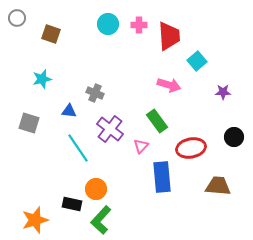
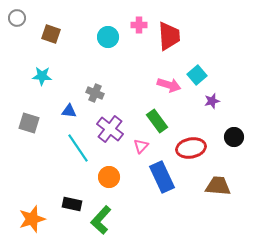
cyan circle: moved 13 px down
cyan square: moved 14 px down
cyan star: moved 3 px up; rotated 18 degrees clockwise
purple star: moved 11 px left, 9 px down; rotated 14 degrees counterclockwise
blue rectangle: rotated 20 degrees counterclockwise
orange circle: moved 13 px right, 12 px up
orange star: moved 3 px left, 1 px up
